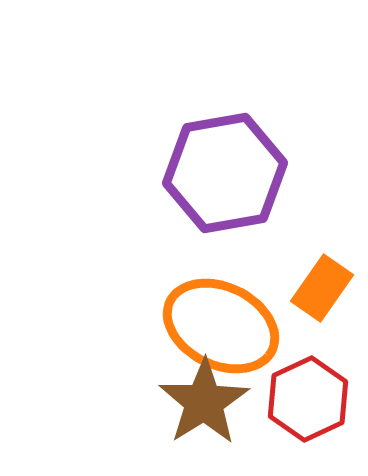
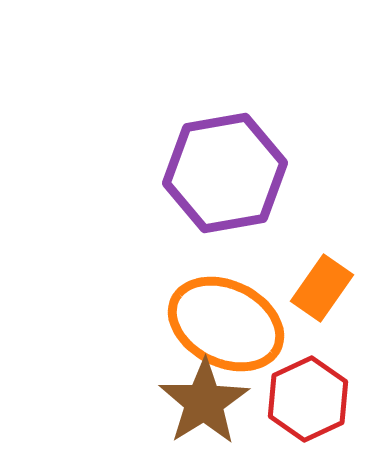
orange ellipse: moved 5 px right, 2 px up
